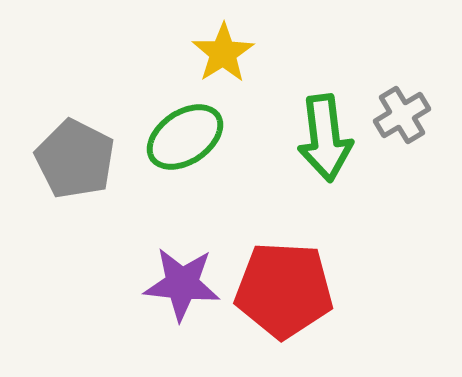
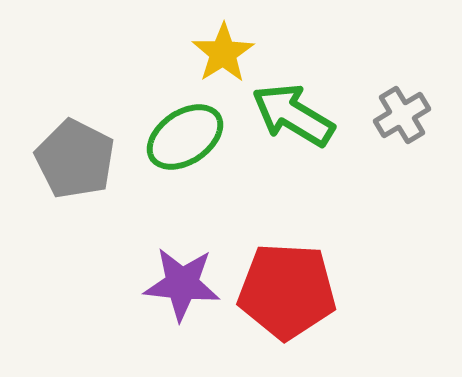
green arrow: moved 32 px left, 23 px up; rotated 128 degrees clockwise
red pentagon: moved 3 px right, 1 px down
